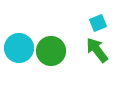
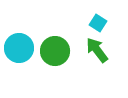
cyan square: rotated 36 degrees counterclockwise
green circle: moved 4 px right
